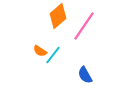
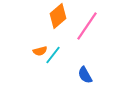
pink line: moved 3 px right
orange semicircle: rotated 48 degrees counterclockwise
